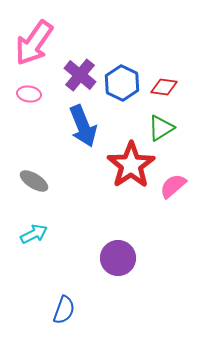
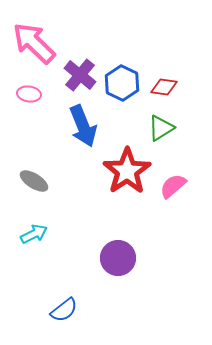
pink arrow: rotated 99 degrees clockwise
red star: moved 4 px left, 6 px down
blue semicircle: rotated 32 degrees clockwise
